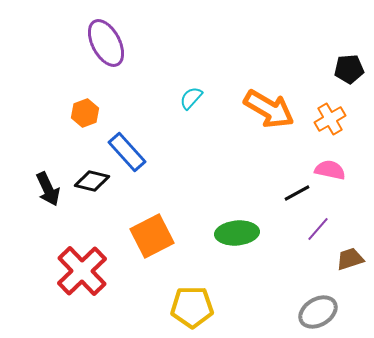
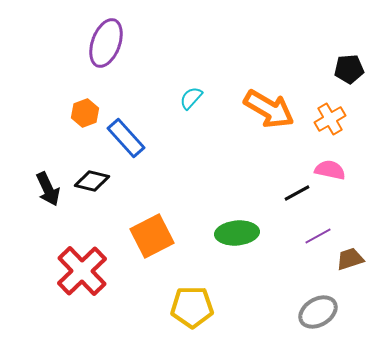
purple ellipse: rotated 48 degrees clockwise
blue rectangle: moved 1 px left, 14 px up
purple line: moved 7 px down; rotated 20 degrees clockwise
